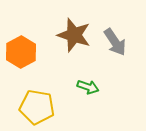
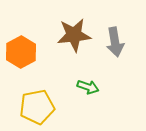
brown star: rotated 24 degrees counterclockwise
gray arrow: rotated 24 degrees clockwise
yellow pentagon: rotated 20 degrees counterclockwise
